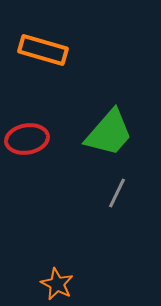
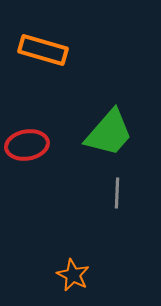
red ellipse: moved 6 px down
gray line: rotated 24 degrees counterclockwise
orange star: moved 16 px right, 9 px up
